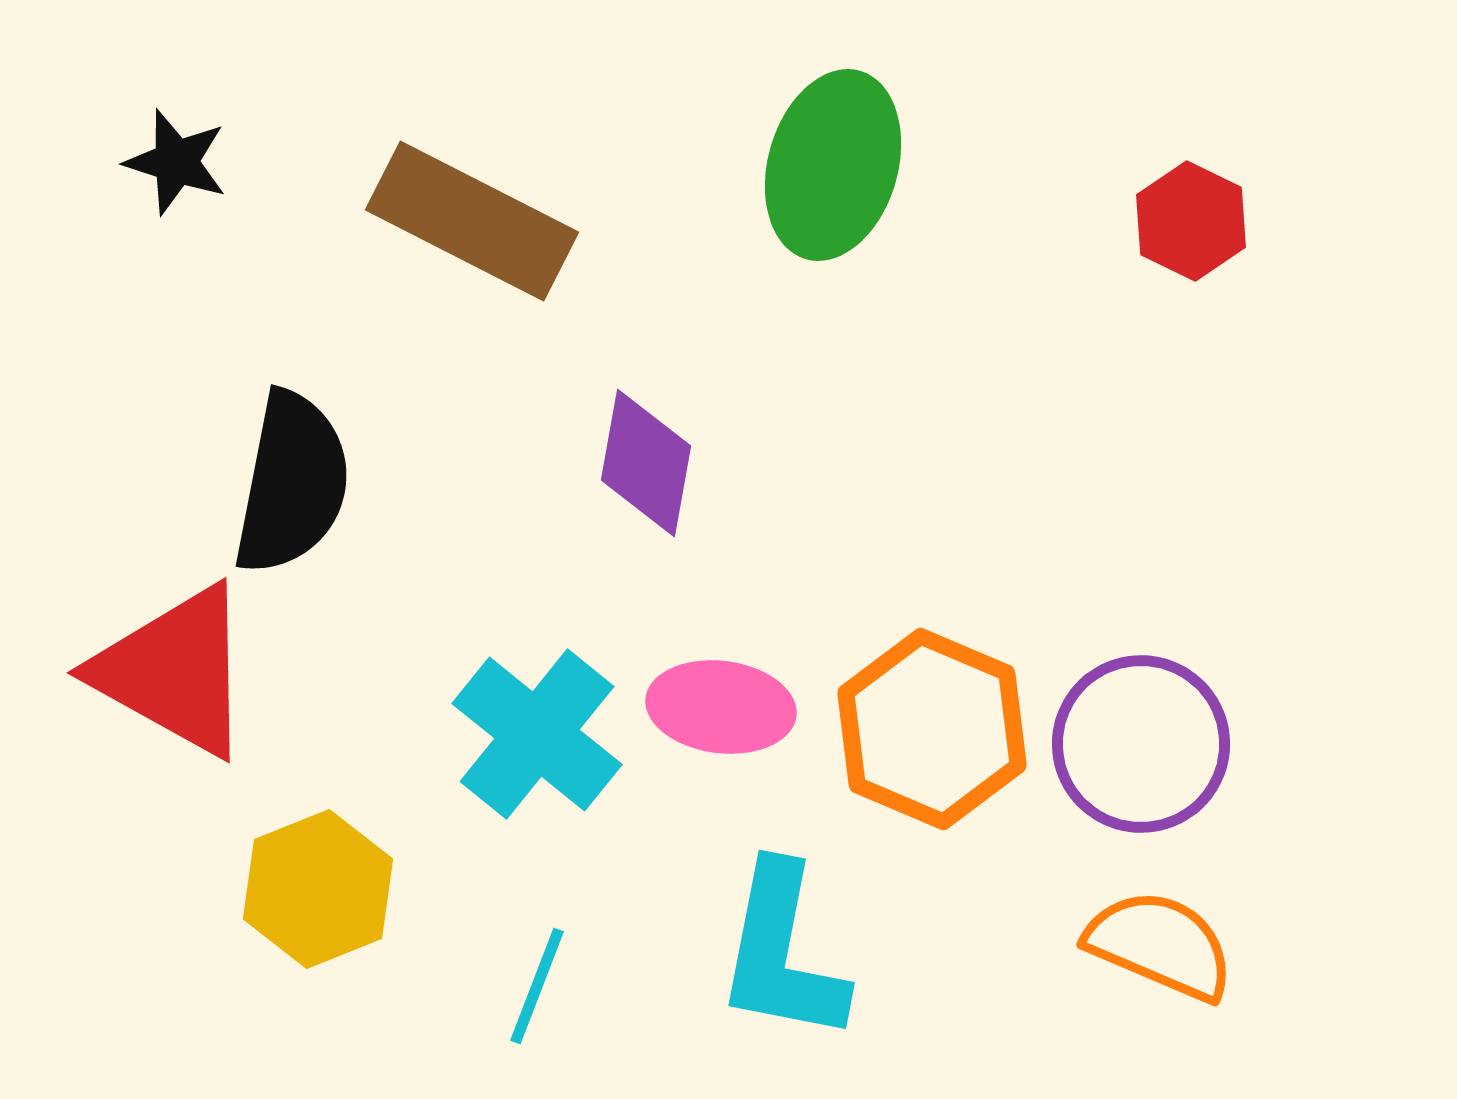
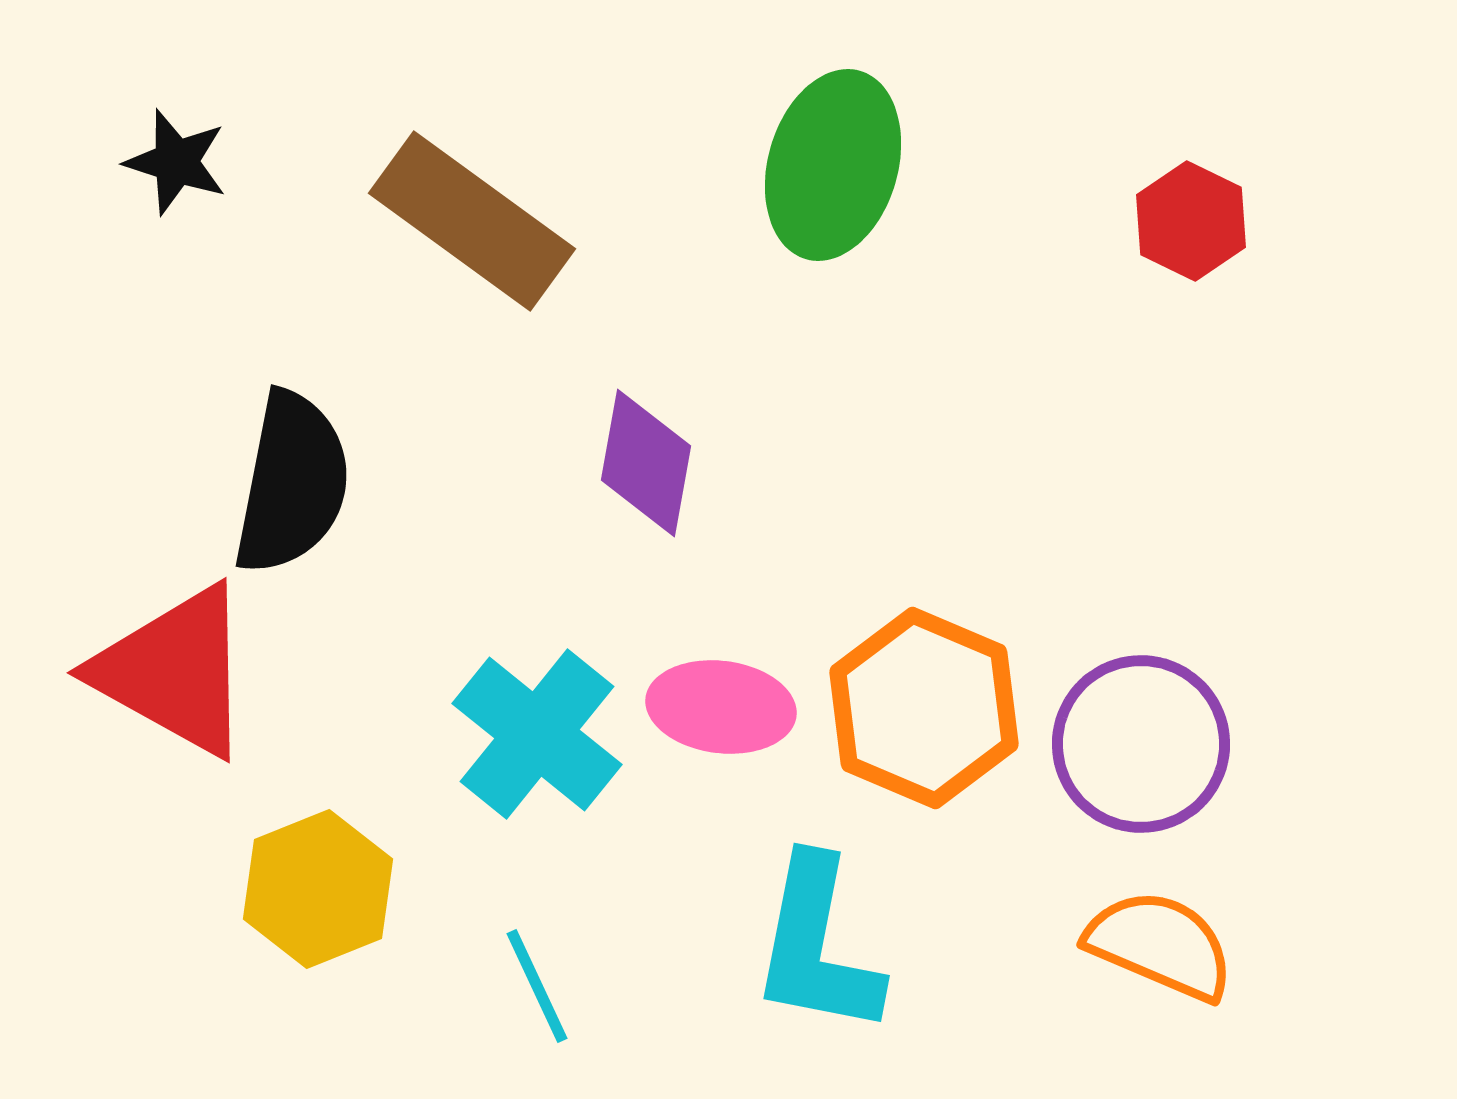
brown rectangle: rotated 9 degrees clockwise
orange hexagon: moved 8 px left, 21 px up
cyan L-shape: moved 35 px right, 7 px up
cyan line: rotated 46 degrees counterclockwise
